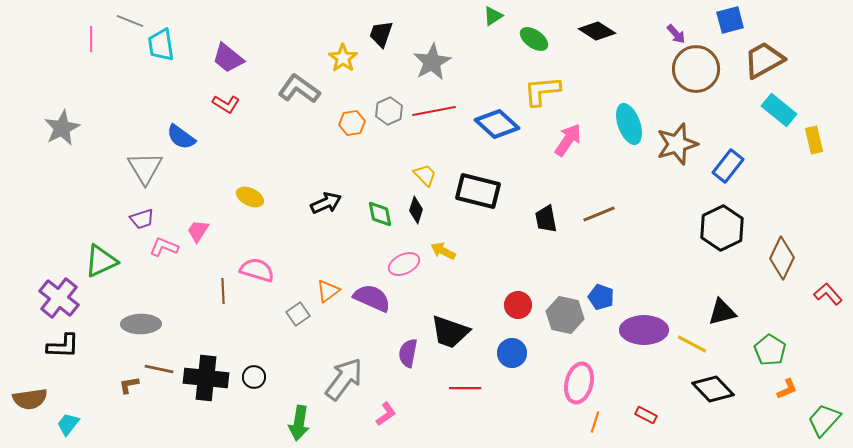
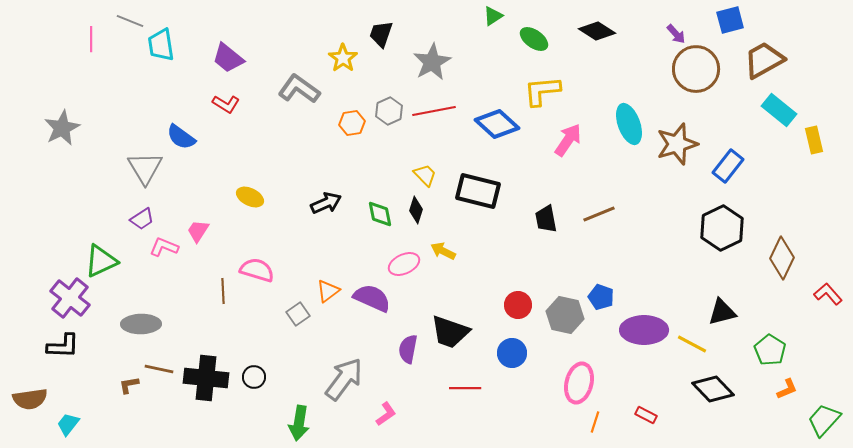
purple trapezoid at (142, 219): rotated 15 degrees counterclockwise
purple cross at (59, 298): moved 11 px right
purple semicircle at (408, 353): moved 4 px up
